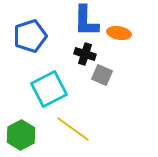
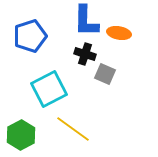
gray square: moved 3 px right, 1 px up
